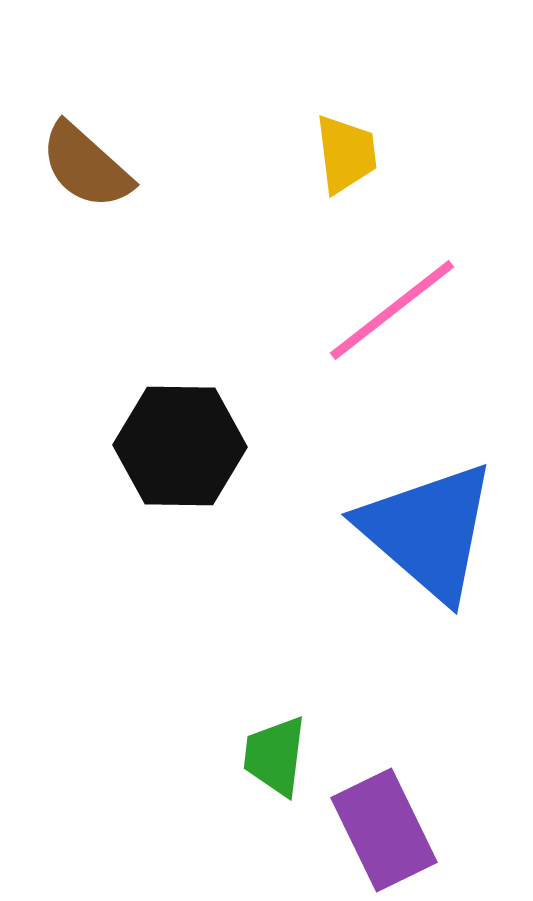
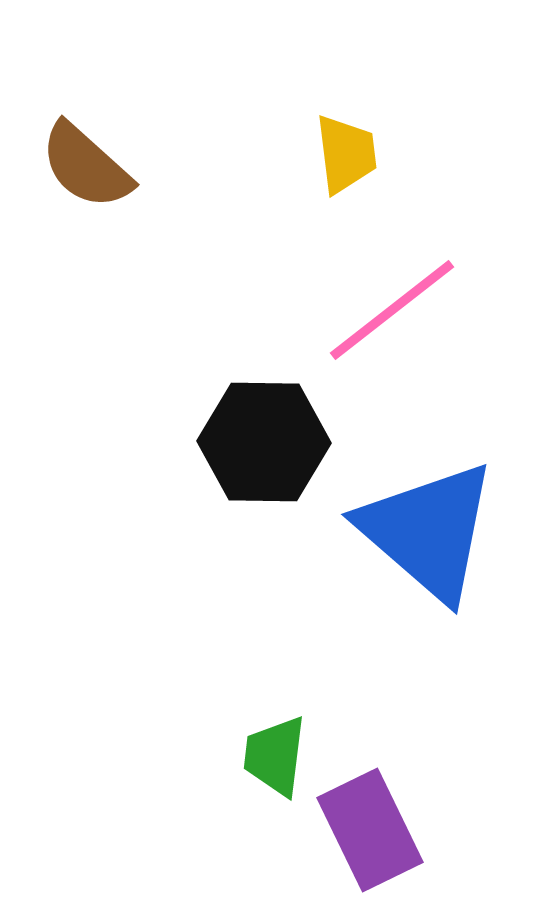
black hexagon: moved 84 px right, 4 px up
purple rectangle: moved 14 px left
